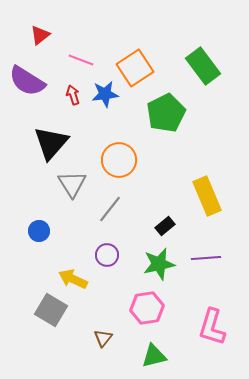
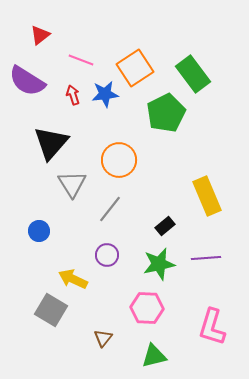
green rectangle: moved 10 px left, 8 px down
pink hexagon: rotated 12 degrees clockwise
